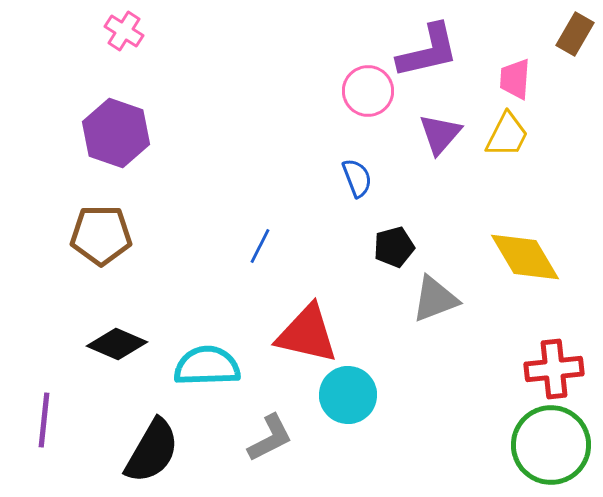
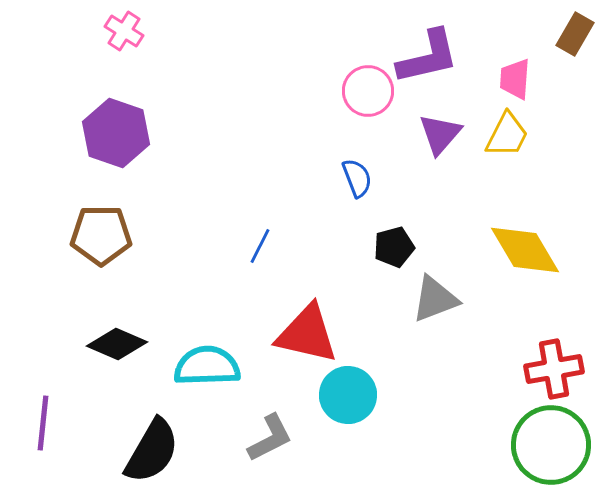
purple L-shape: moved 6 px down
yellow diamond: moved 7 px up
red cross: rotated 4 degrees counterclockwise
purple line: moved 1 px left, 3 px down
